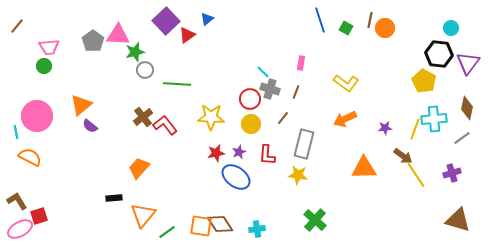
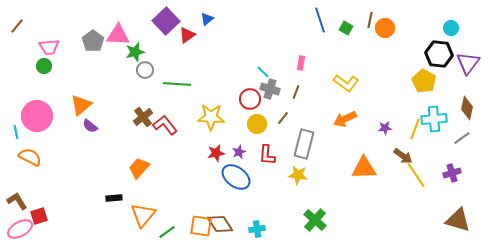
yellow circle at (251, 124): moved 6 px right
